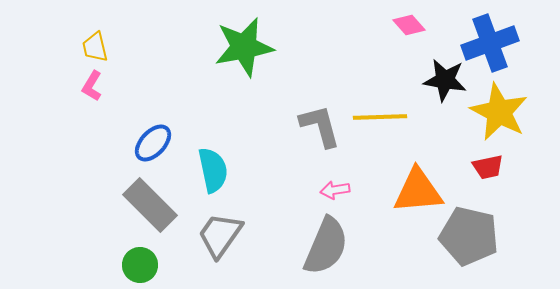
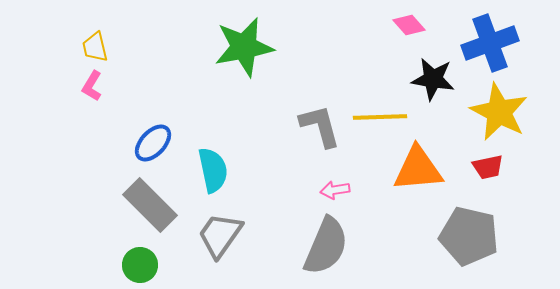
black star: moved 12 px left, 1 px up
orange triangle: moved 22 px up
